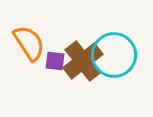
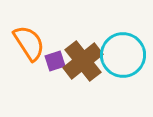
cyan circle: moved 9 px right
purple square: rotated 25 degrees counterclockwise
